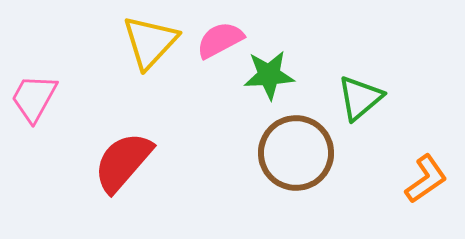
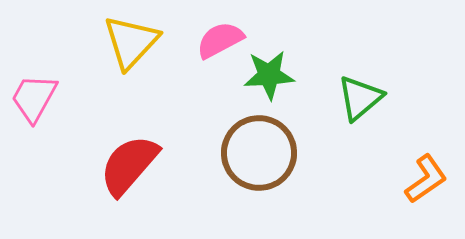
yellow triangle: moved 19 px left
brown circle: moved 37 px left
red semicircle: moved 6 px right, 3 px down
